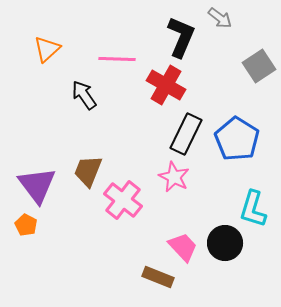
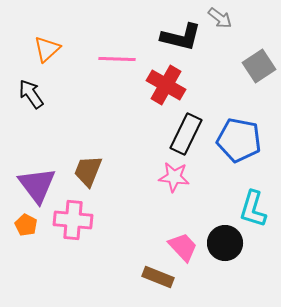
black L-shape: rotated 81 degrees clockwise
black arrow: moved 53 px left, 1 px up
blue pentagon: moved 2 px right, 1 px down; rotated 21 degrees counterclockwise
pink star: rotated 20 degrees counterclockwise
pink cross: moved 50 px left, 20 px down; rotated 33 degrees counterclockwise
